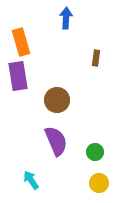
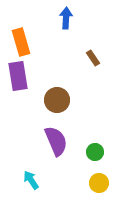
brown rectangle: moved 3 px left; rotated 42 degrees counterclockwise
